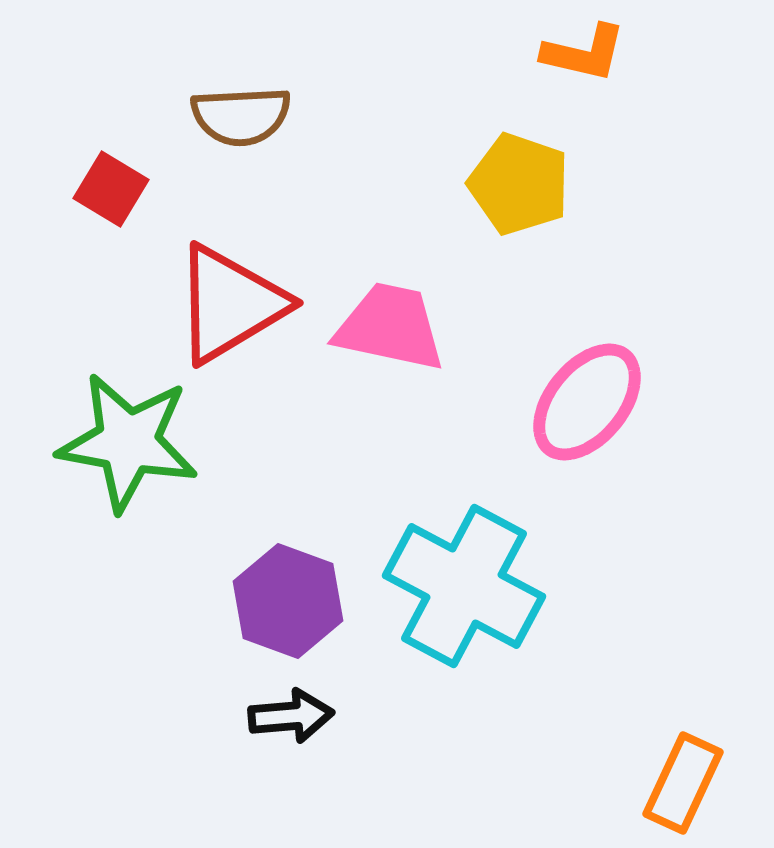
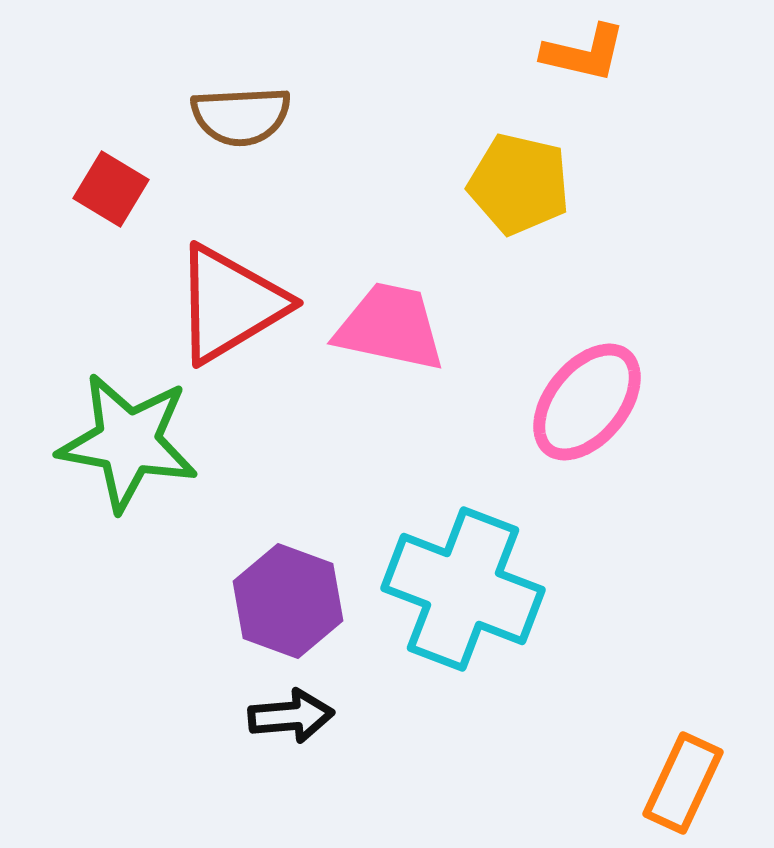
yellow pentagon: rotated 6 degrees counterclockwise
cyan cross: moved 1 px left, 3 px down; rotated 7 degrees counterclockwise
